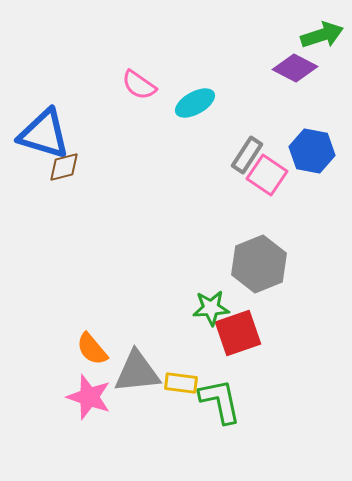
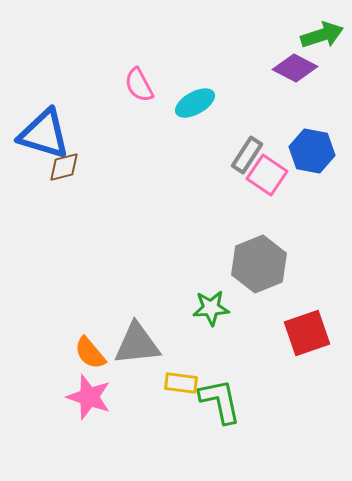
pink semicircle: rotated 27 degrees clockwise
red square: moved 69 px right
orange semicircle: moved 2 px left, 4 px down
gray triangle: moved 28 px up
